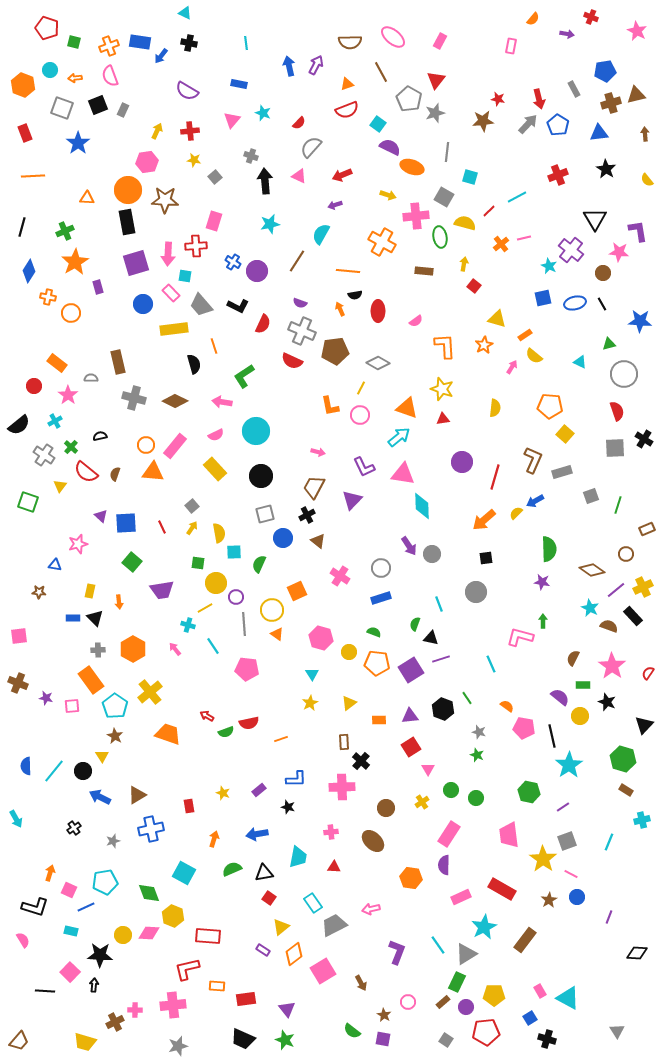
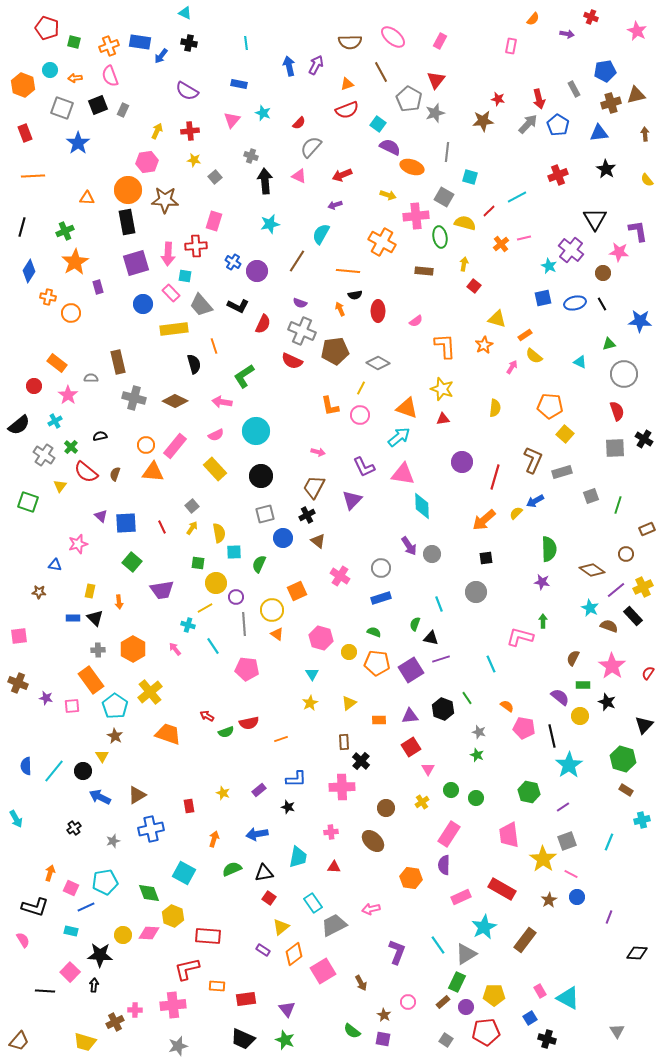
pink square at (69, 890): moved 2 px right, 2 px up
